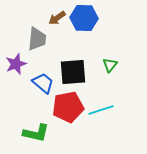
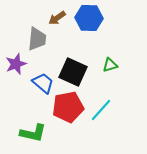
blue hexagon: moved 5 px right
green triangle: rotated 35 degrees clockwise
black square: rotated 28 degrees clockwise
cyan line: rotated 30 degrees counterclockwise
green L-shape: moved 3 px left
